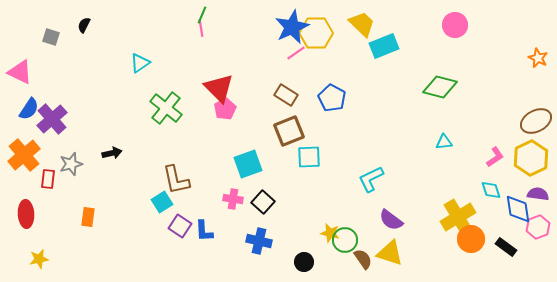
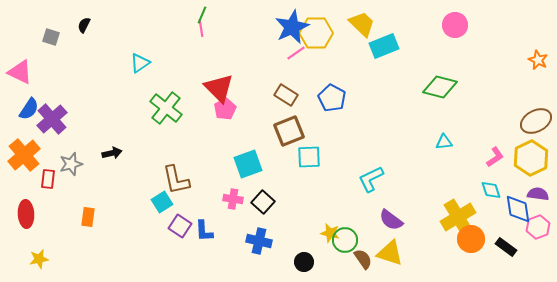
orange star at (538, 58): moved 2 px down
